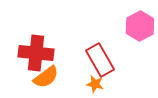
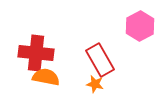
orange semicircle: rotated 132 degrees counterclockwise
